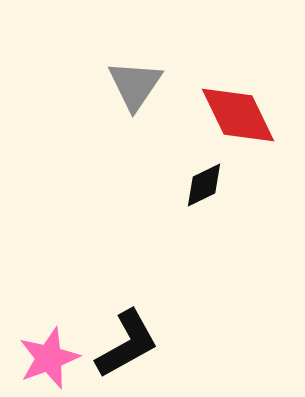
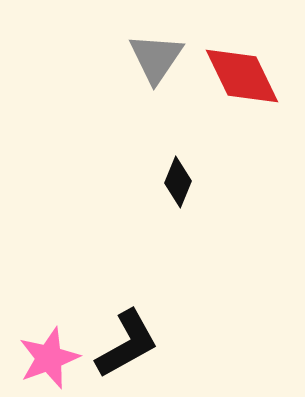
gray triangle: moved 21 px right, 27 px up
red diamond: moved 4 px right, 39 px up
black diamond: moved 26 px left, 3 px up; rotated 42 degrees counterclockwise
